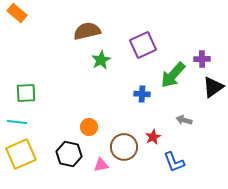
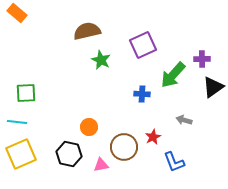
green star: rotated 18 degrees counterclockwise
